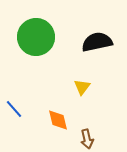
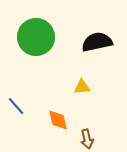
yellow triangle: rotated 48 degrees clockwise
blue line: moved 2 px right, 3 px up
